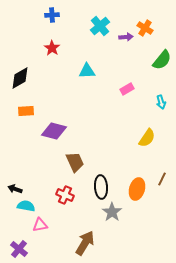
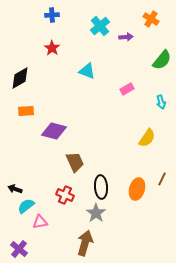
orange cross: moved 6 px right, 9 px up
cyan triangle: rotated 24 degrees clockwise
cyan semicircle: rotated 48 degrees counterclockwise
gray star: moved 16 px left, 1 px down
pink triangle: moved 3 px up
brown arrow: rotated 15 degrees counterclockwise
